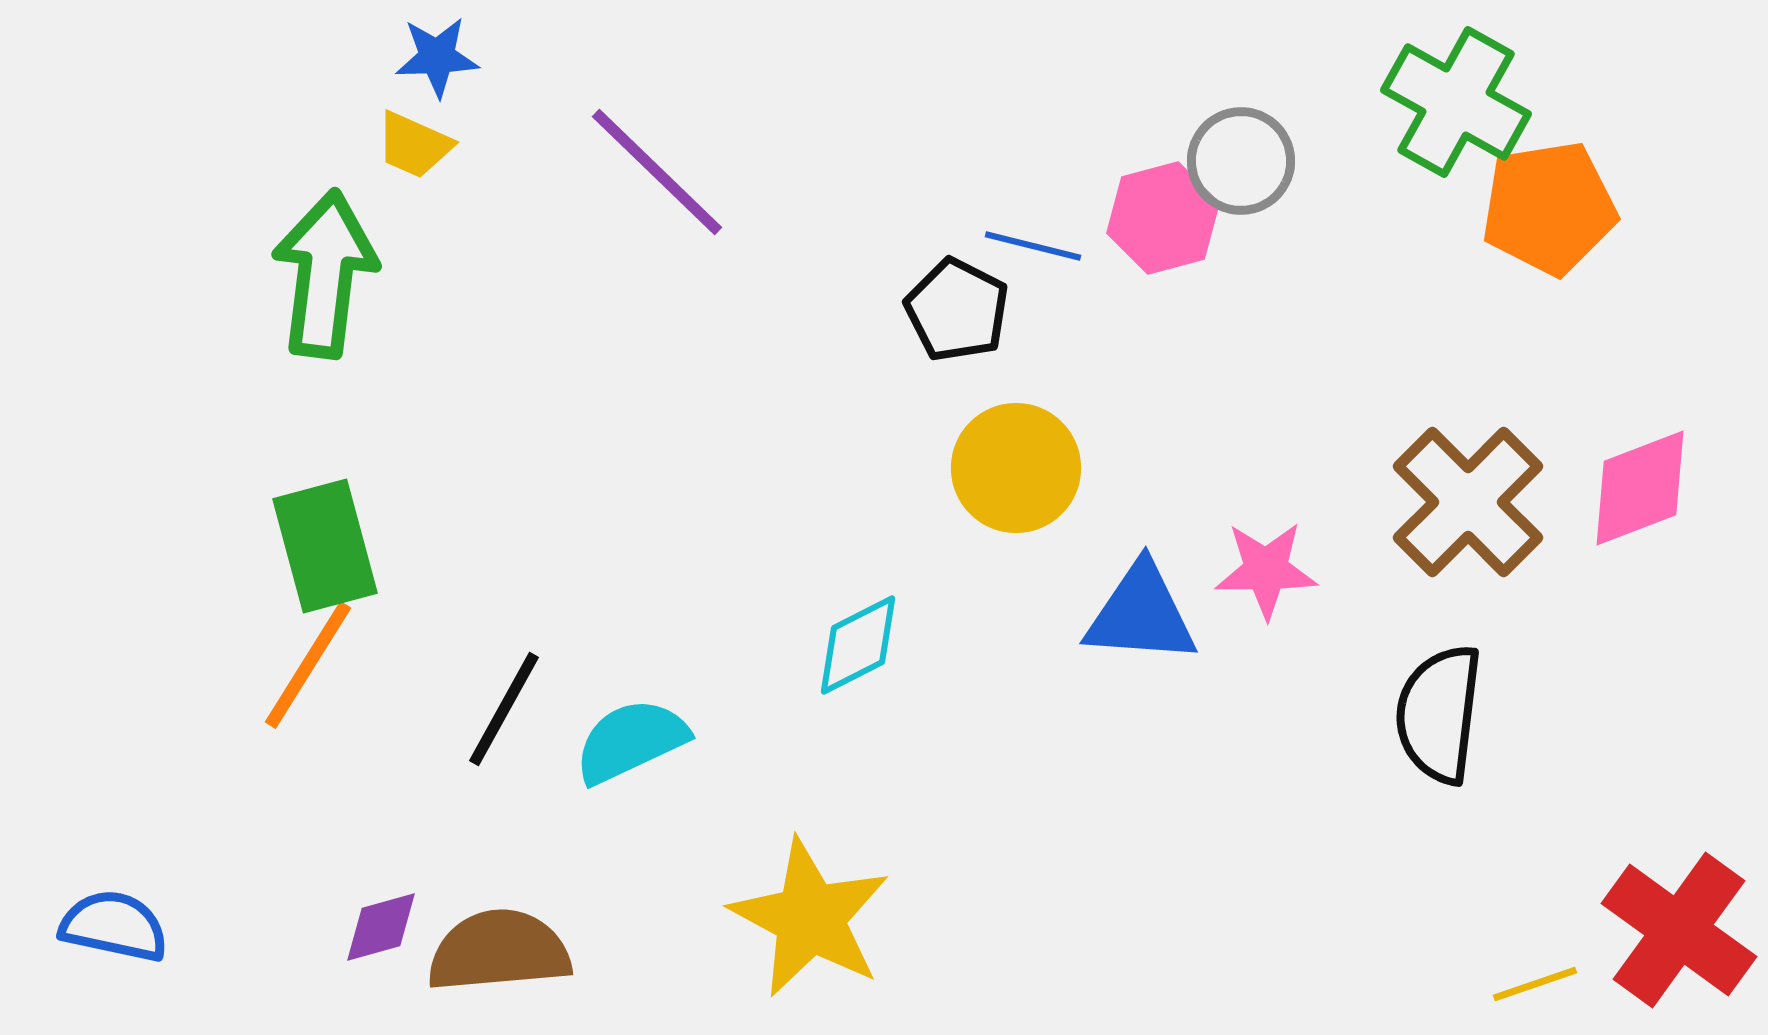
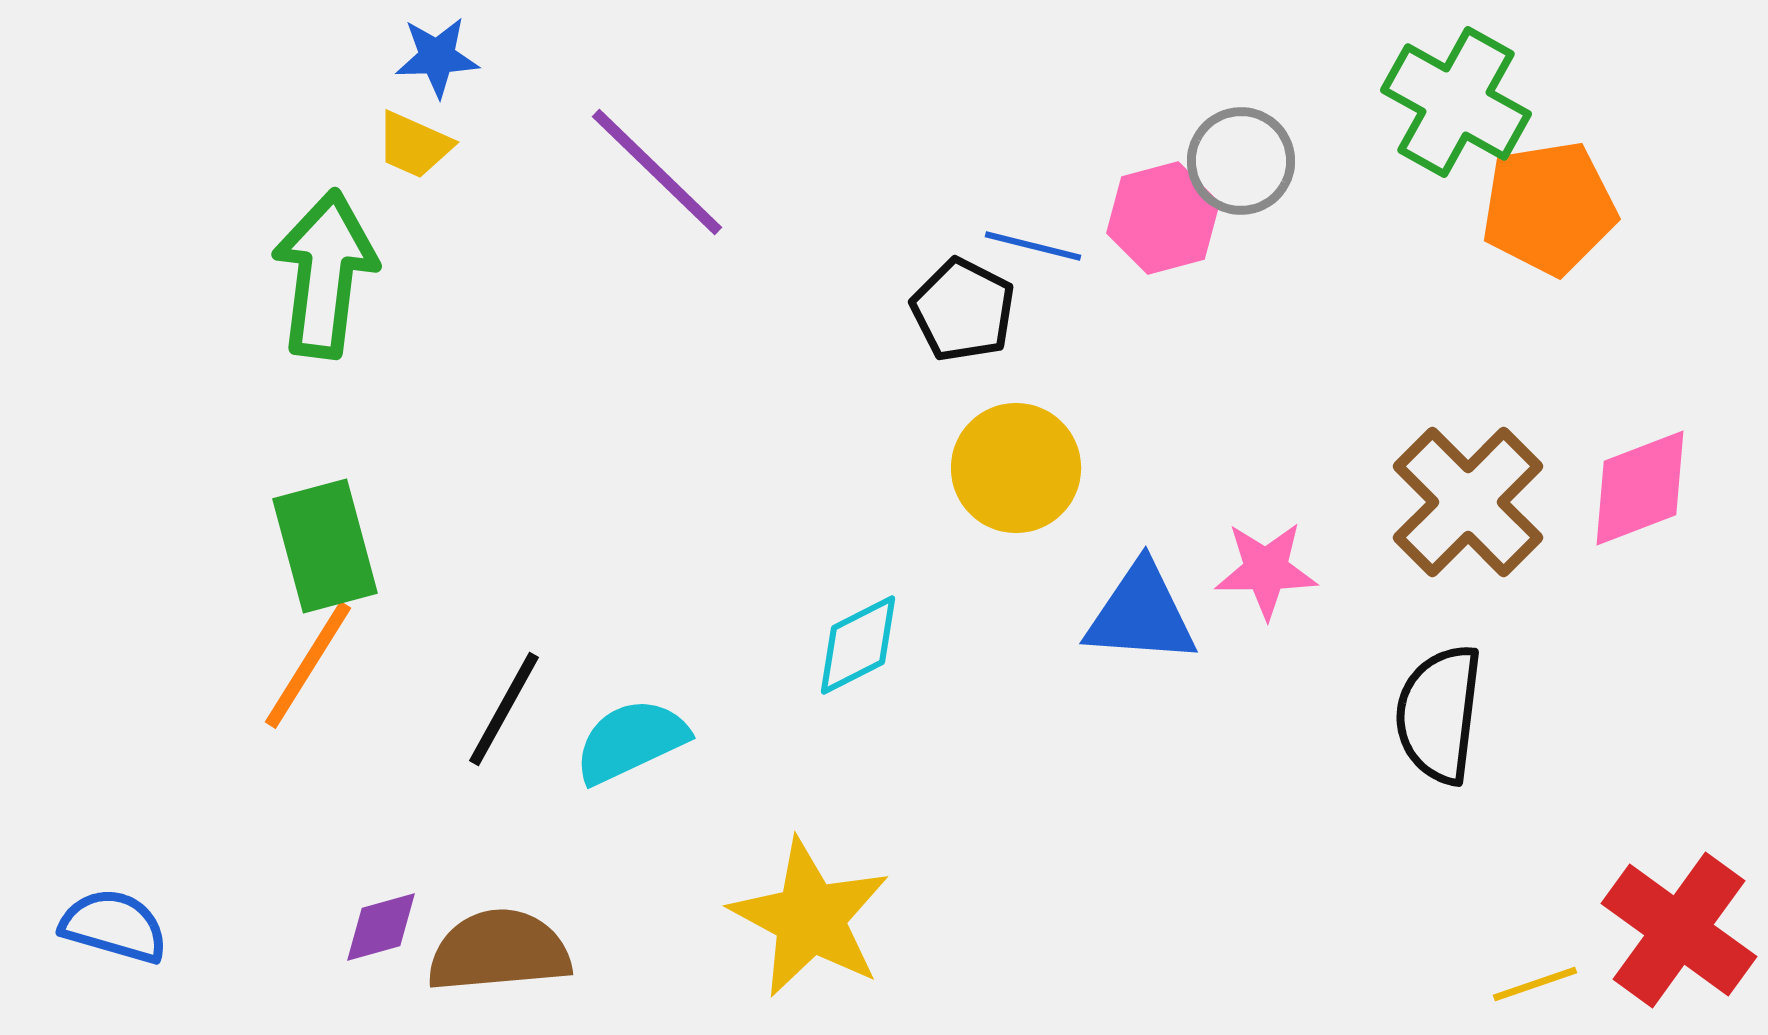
black pentagon: moved 6 px right
blue semicircle: rotated 4 degrees clockwise
